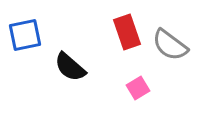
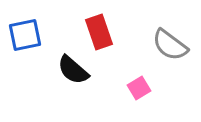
red rectangle: moved 28 px left
black semicircle: moved 3 px right, 3 px down
pink square: moved 1 px right
